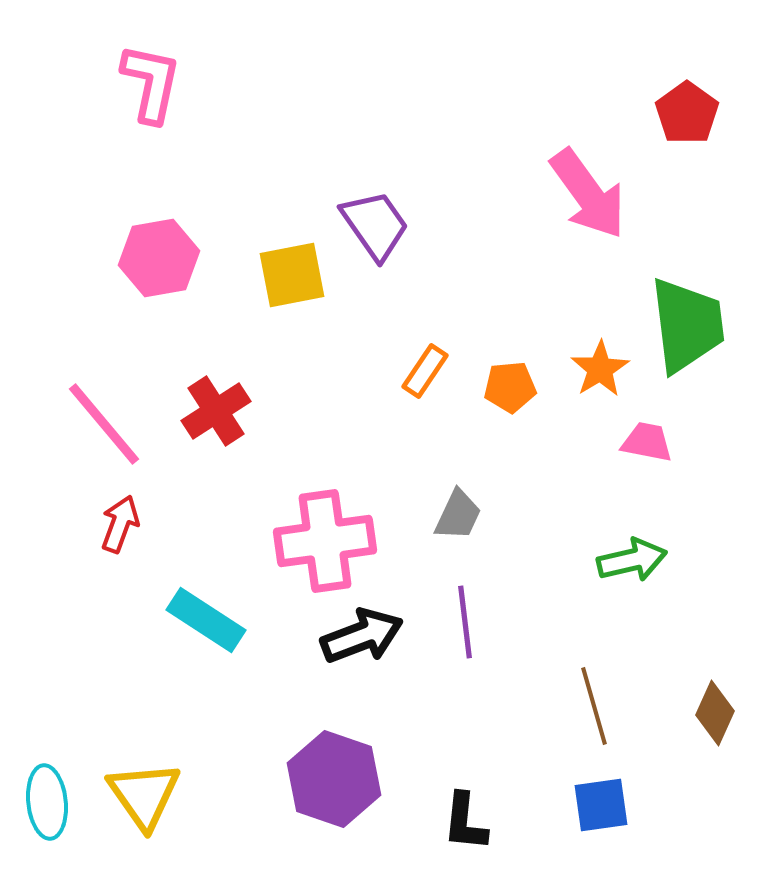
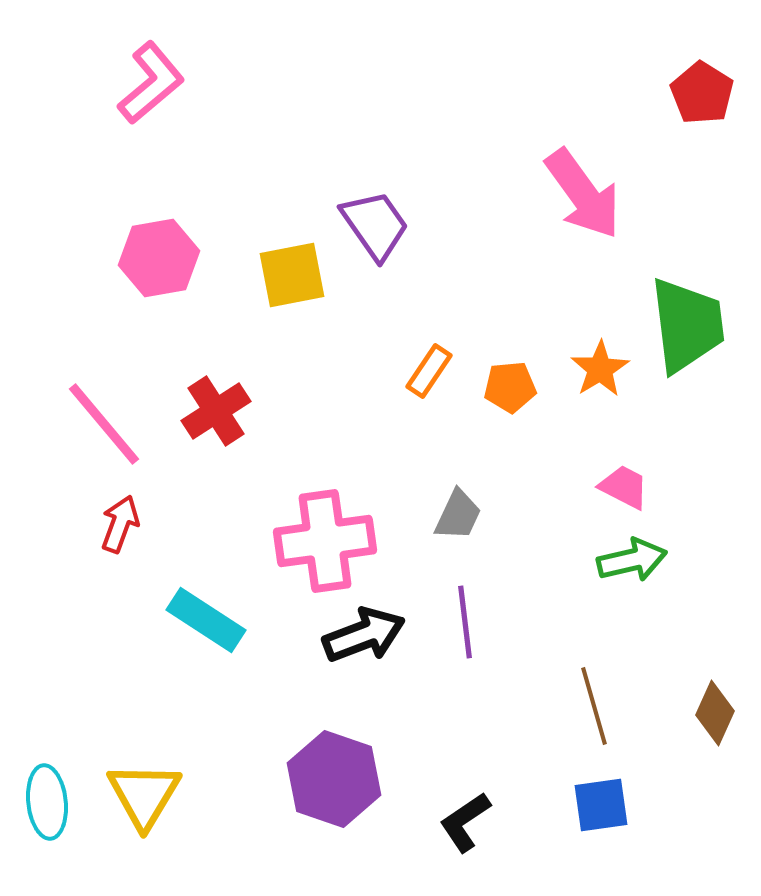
pink L-shape: rotated 38 degrees clockwise
red pentagon: moved 15 px right, 20 px up; rotated 4 degrees counterclockwise
pink arrow: moved 5 px left
orange rectangle: moved 4 px right
pink trapezoid: moved 23 px left, 45 px down; rotated 16 degrees clockwise
black arrow: moved 2 px right, 1 px up
yellow triangle: rotated 6 degrees clockwise
black L-shape: rotated 50 degrees clockwise
